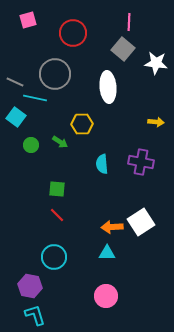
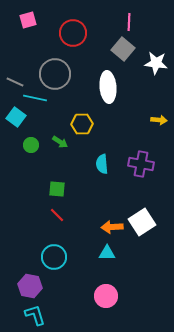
yellow arrow: moved 3 px right, 2 px up
purple cross: moved 2 px down
white square: moved 1 px right
